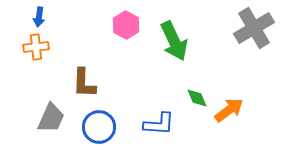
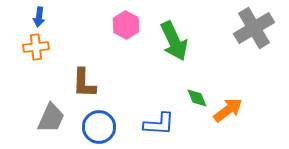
orange arrow: moved 1 px left
